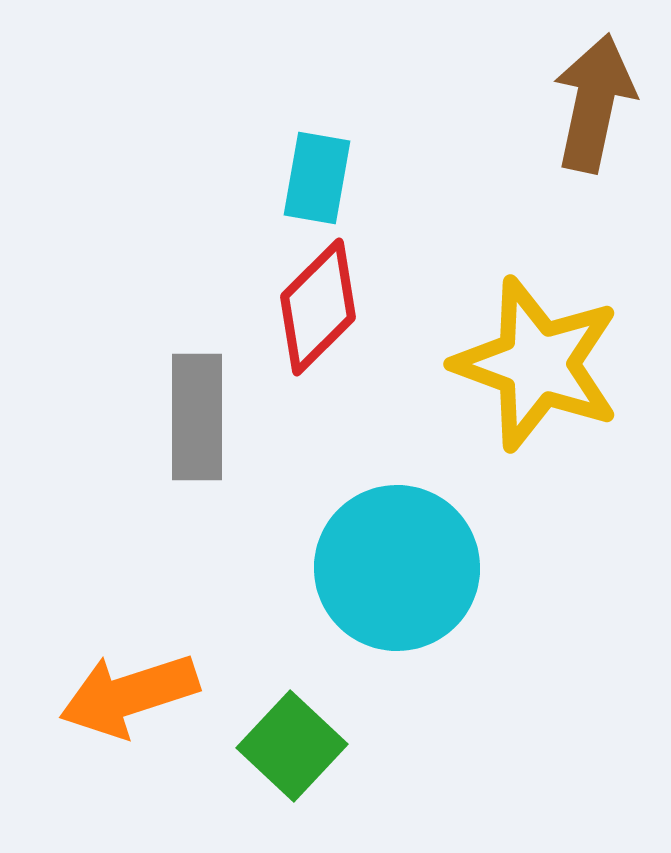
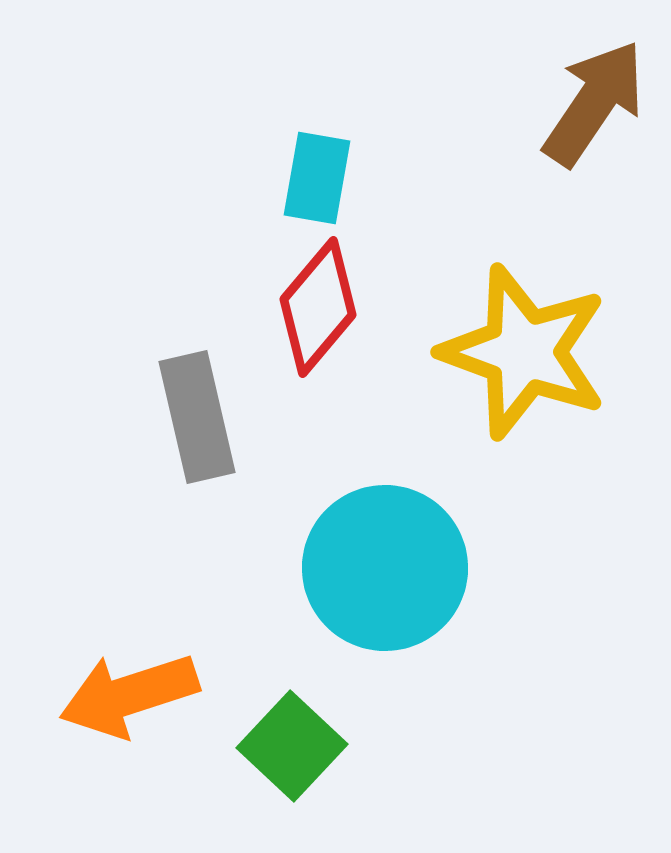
brown arrow: rotated 22 degrees clockwise
red diamond: rotated 5 degrees counterclockwise
yellow star: moved 13 px left, 12 px up
gray rectangle: rotated 13 degrees counterclockwise
cyan circle: moved 12 px left
